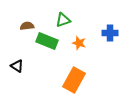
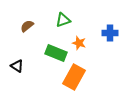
brown semicircle: rotated 32 degrees counterclockwise
green rectangle: moved 9 px right, 12 px down
orange rectangle: moved 3 px up
